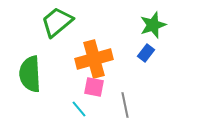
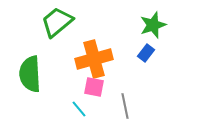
gray line: moved 1 px down
